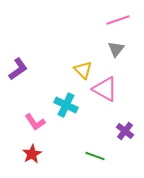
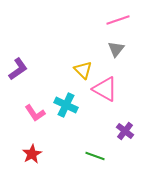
pink L-shape: moved 9 px up
